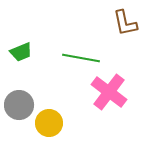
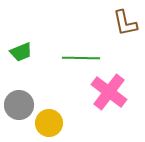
green line: rotated 9 degrees counterclockwise
